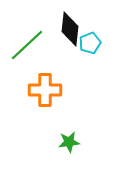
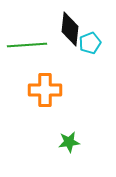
green line: rotated 39 degrees clockwise
